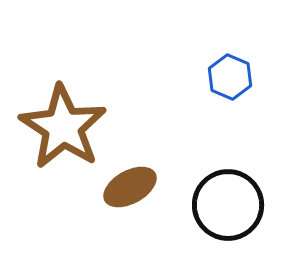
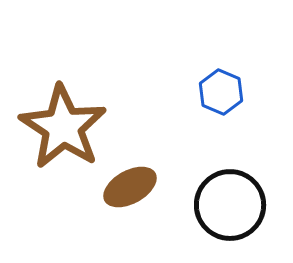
blue hexagon: moved 9 px left, 15 px down
black circle: moved 2 px right
